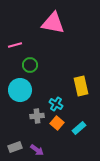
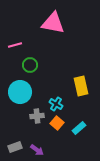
cyan circle: moved 2 px down
